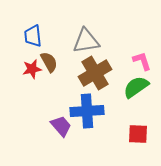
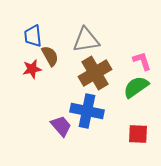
gray triangle: moved 1 px up
brown semicircle: moved 1 px right, 6 px up
blue cross: rotated 16 degrees clockwise
